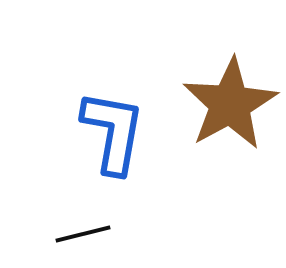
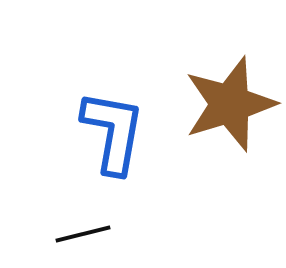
brown star: rotated 12 degrees clockwise
